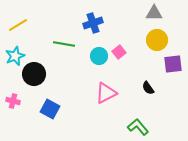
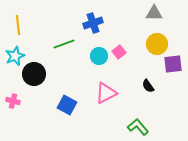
yellow line: rotated 66 degrees counterclockwise
yellow circle: moved 4 px down
green line: rotated 30 degrees counterclockwise
black semicircle: moved 2 px up
blue square: moved 17 px right, 4 px up
